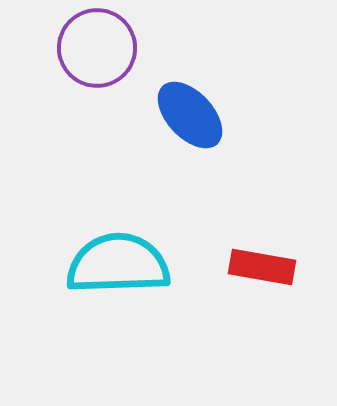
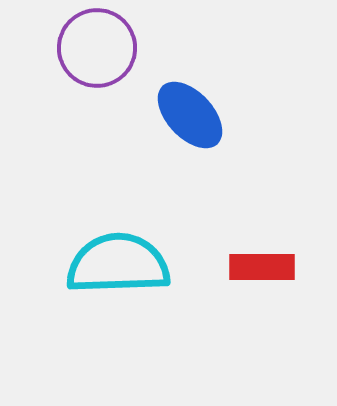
red rectangle: rotated 10 degrees counterclockwise
